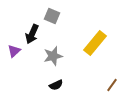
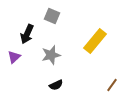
black arrow: moved 5 px left
yellow rectangle: moved 2 px up
purple triangle: moved 6 px down
gray star: moved 2 px left, 1 px up
